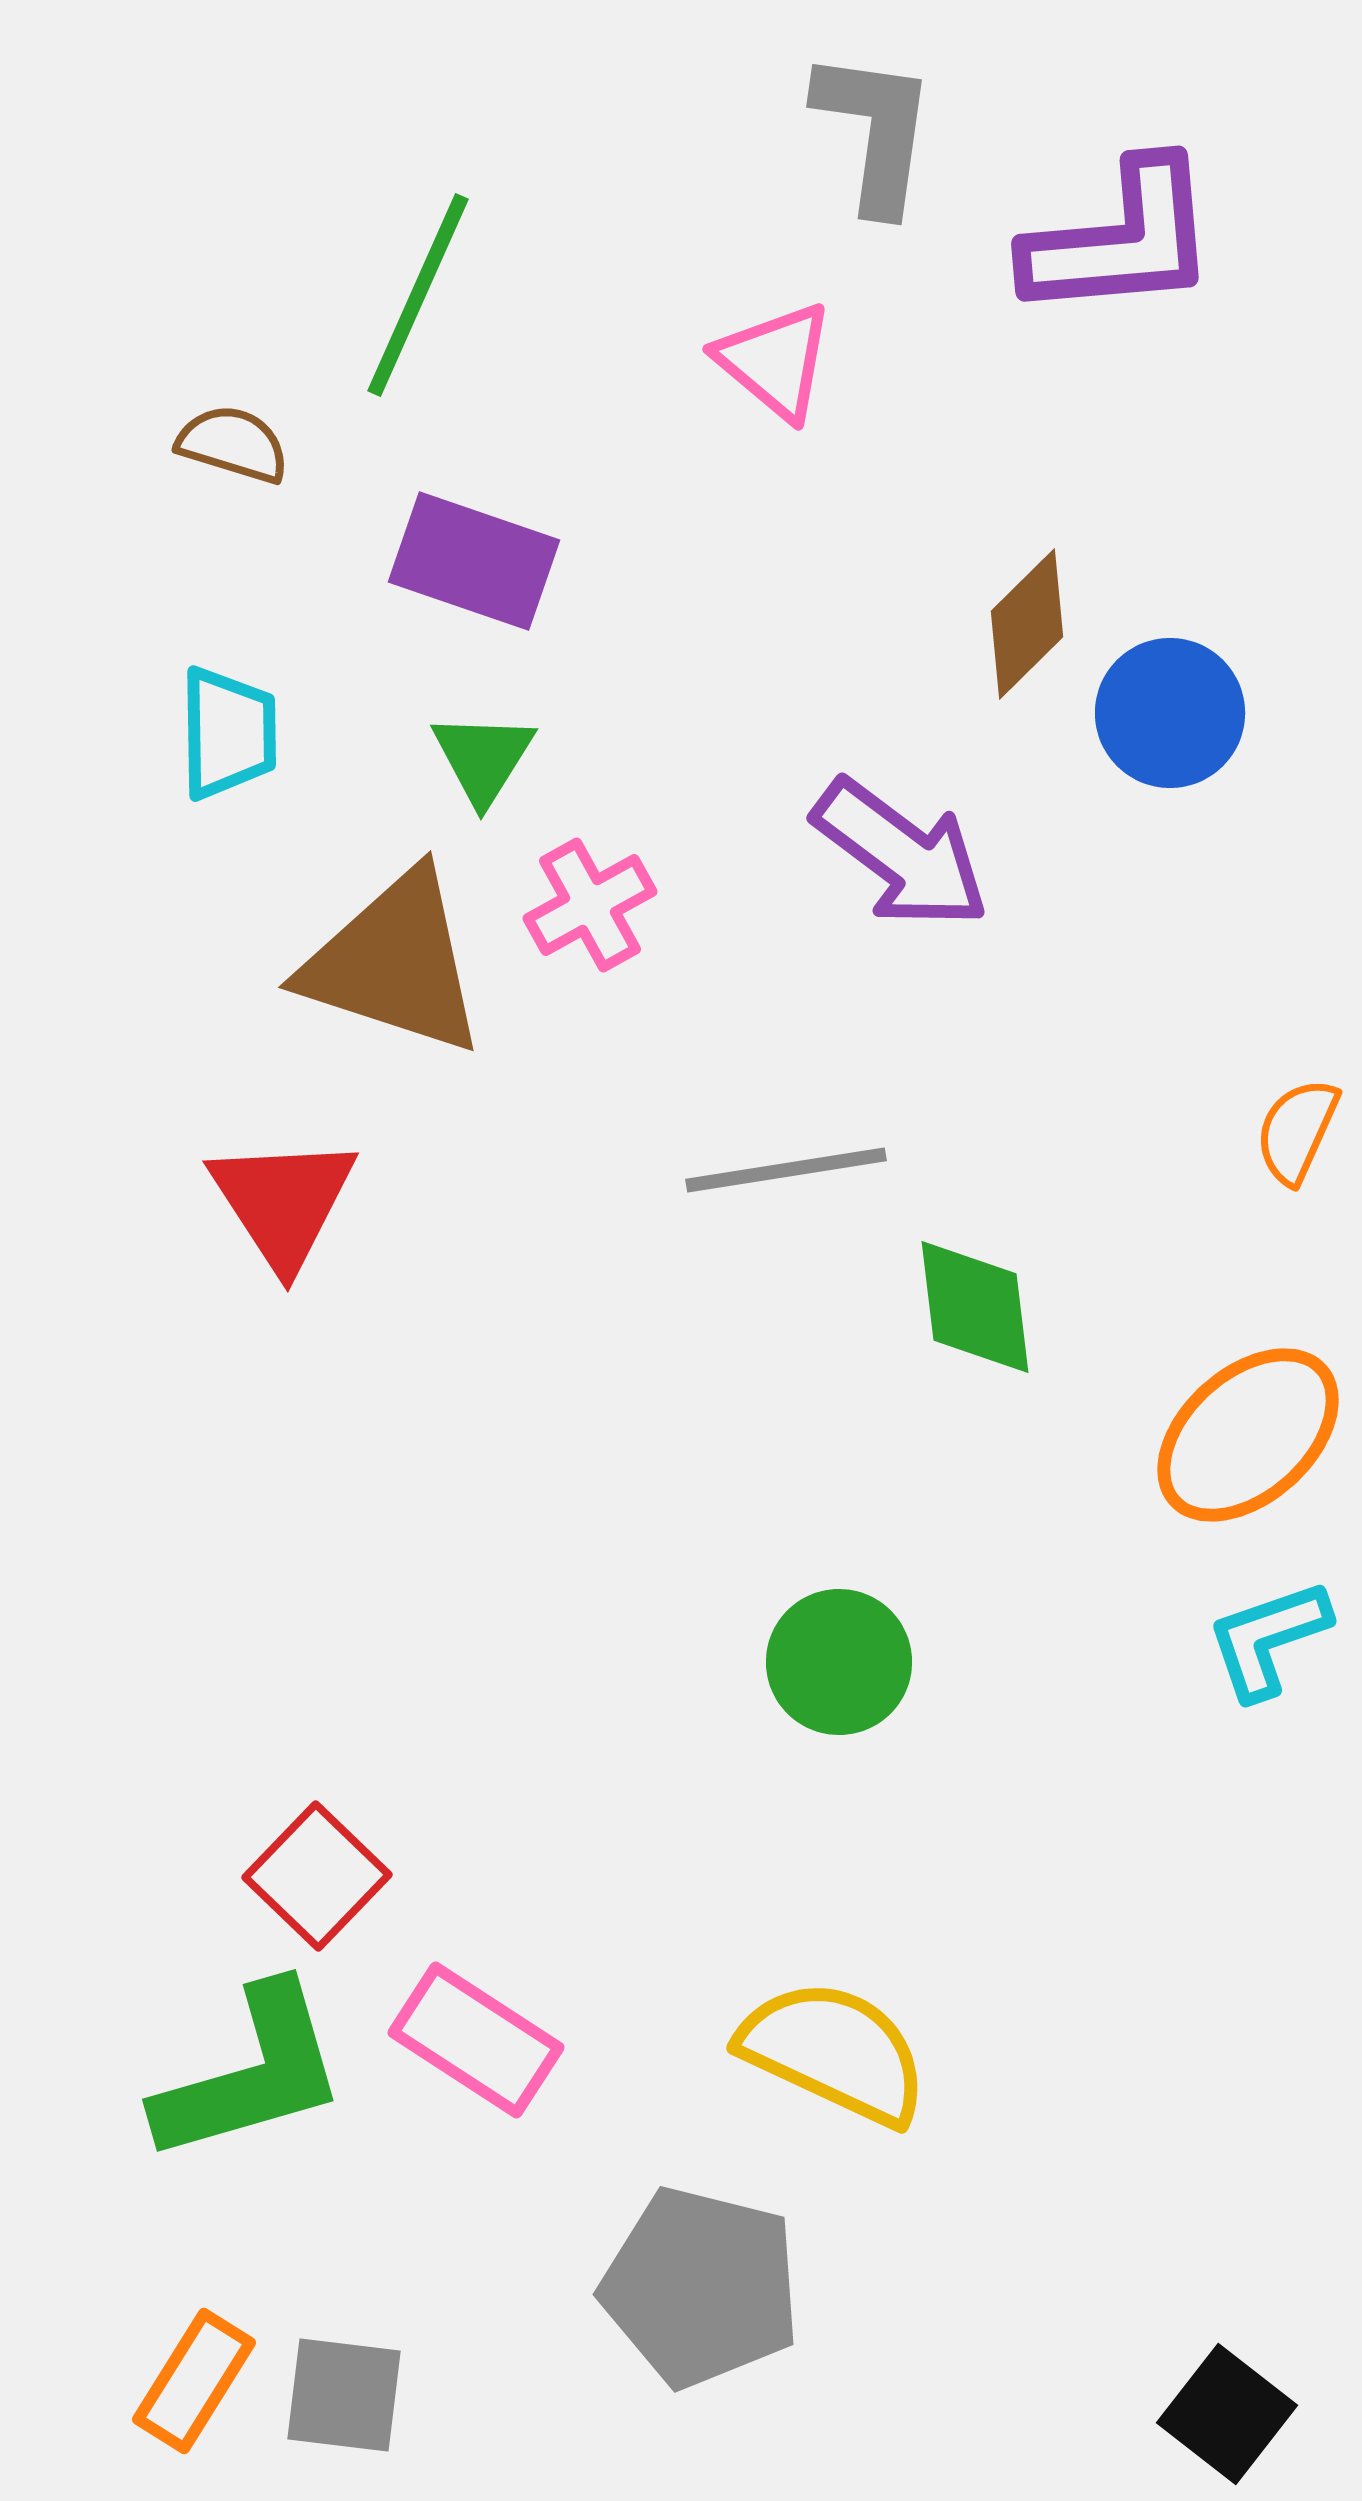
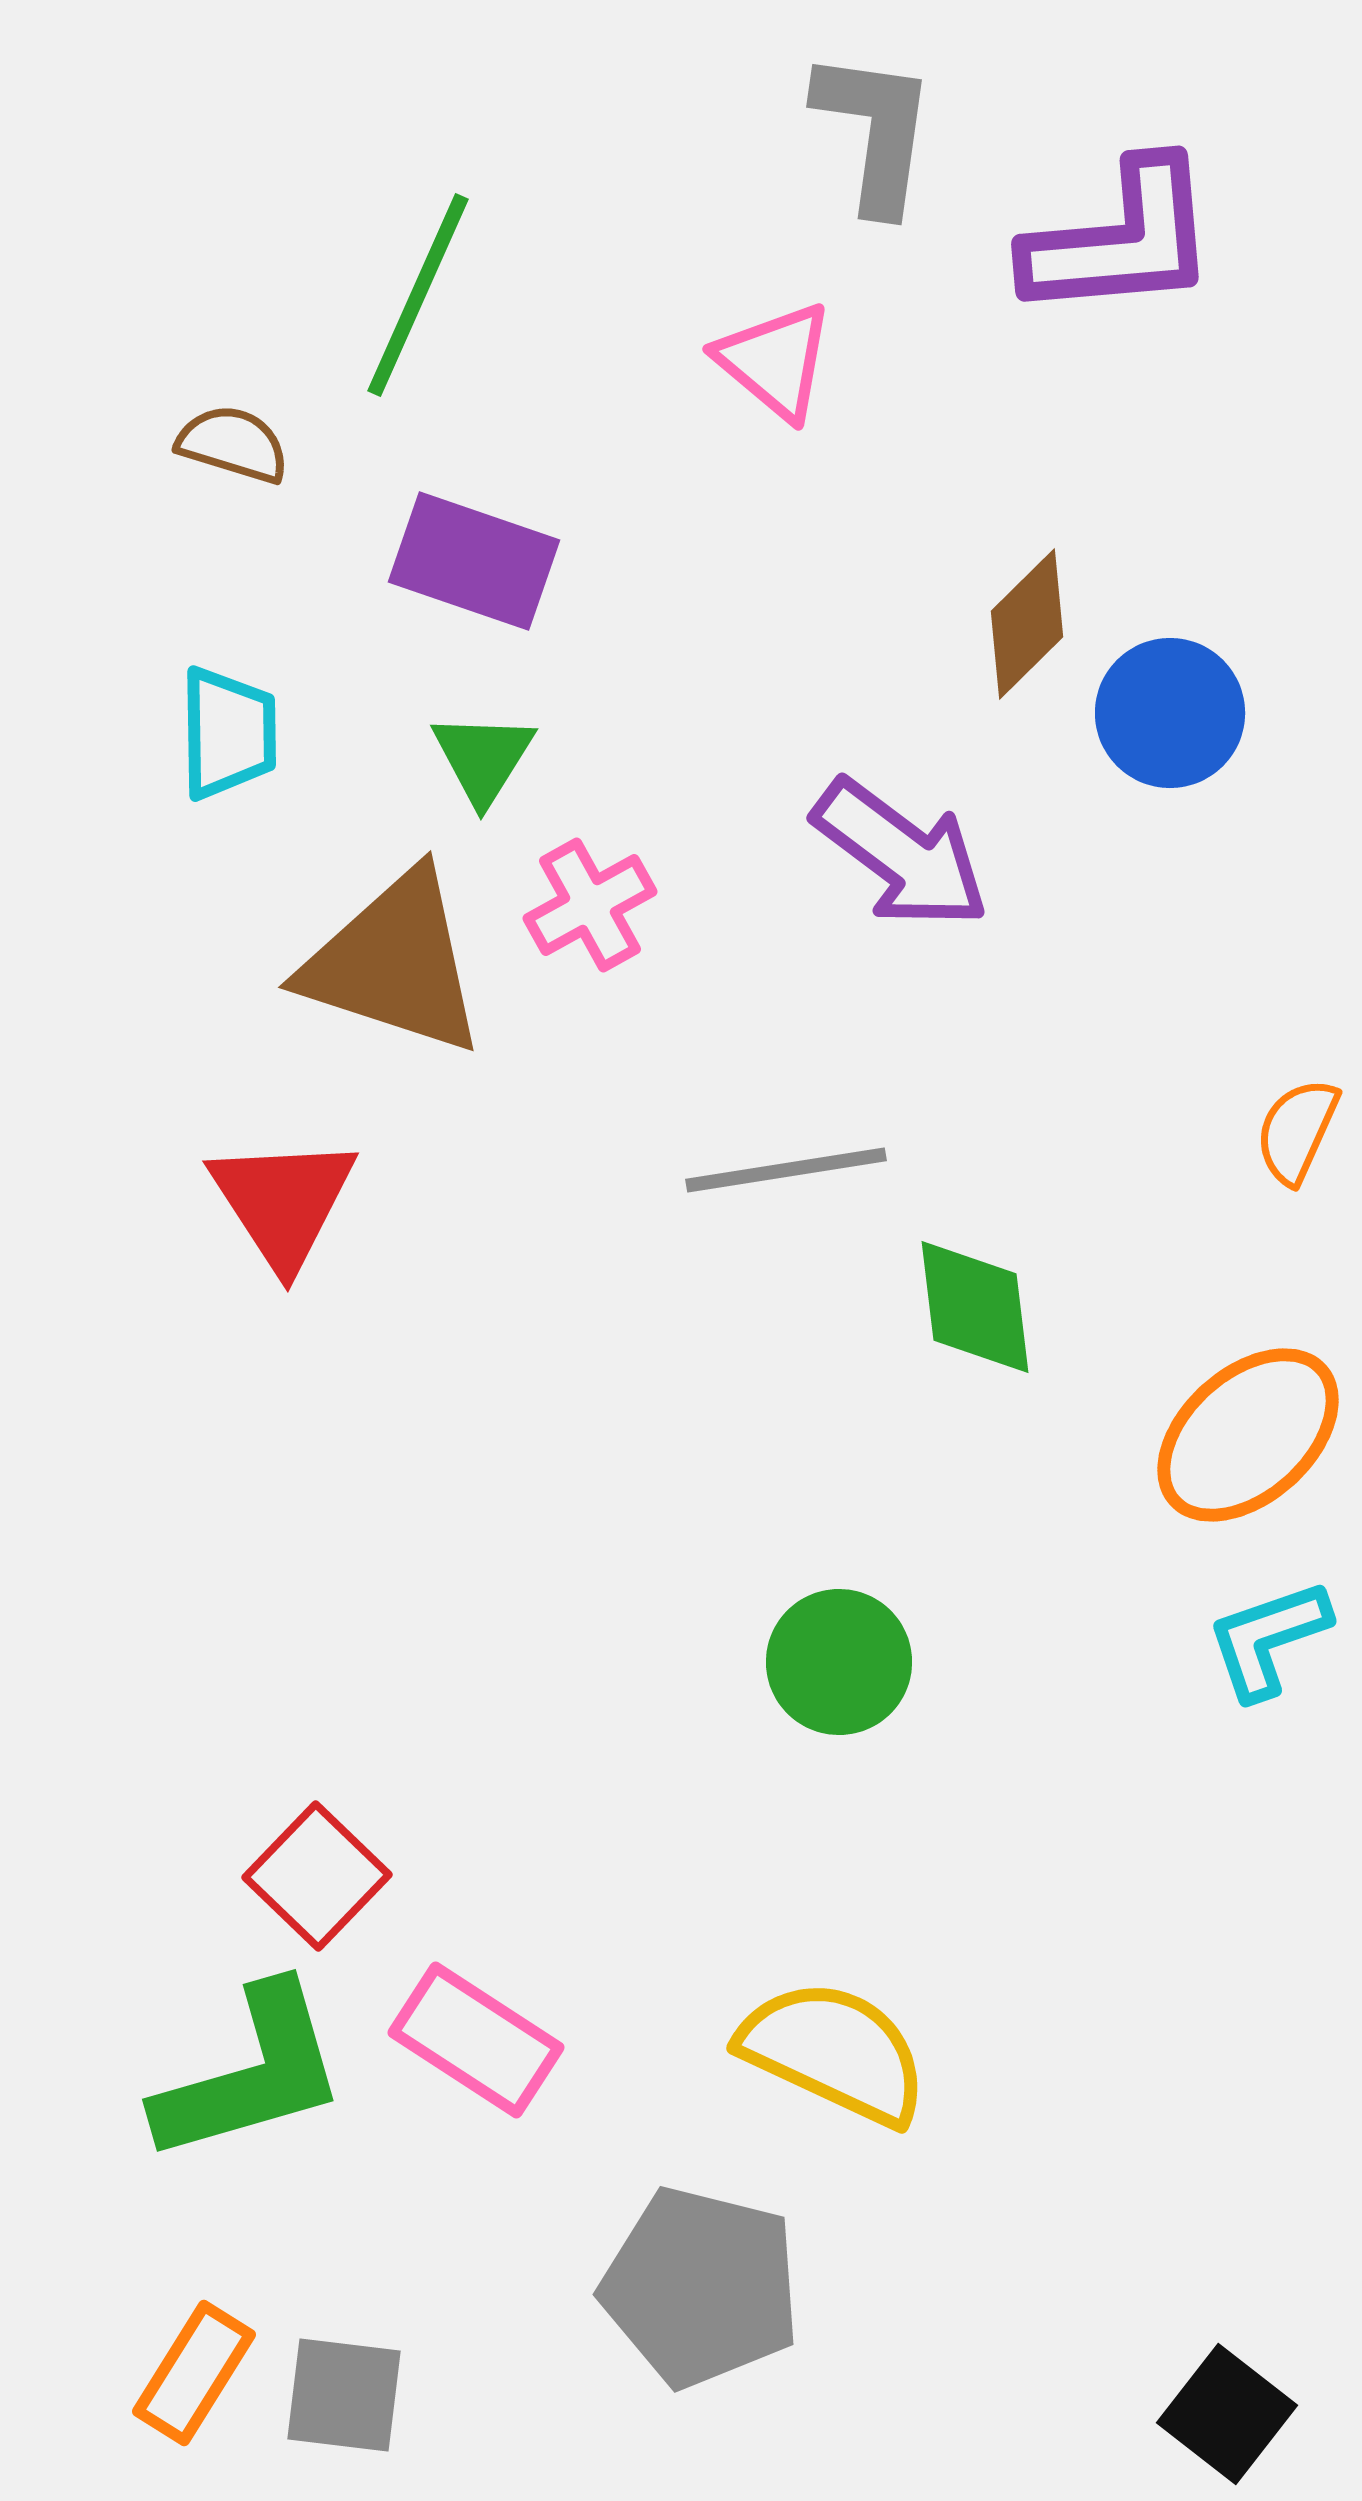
orange rectangle: moved 8 px up
